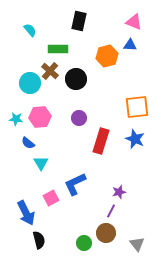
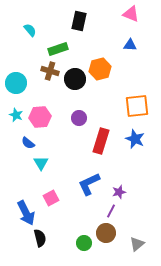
pink triangle: moved 3 px left, 8 px up
green rectangle: rotated 18 degrees counterclockwise
orange hexagon: moved 7 px left, 13 px down
brown cross: rotated 24 degrees counterclockwise
black circle: moved 1 px left
cyan circle: moved 14 px left
orange square: moved 1 px up
cyan star: moved 4 px up; rotated 16 degrees clockwise
blue L-shape: moved 14 px right
black semicircle: moved 1 px right, 2 px up
gray triangle: rotated 28 degrees clockwise
